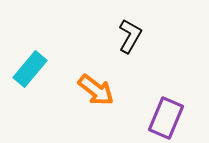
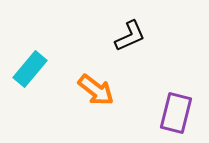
black L-shape: rotated 36 degrees clockwise
purple rectangle: moved 10 px right, 5 px up; rotated 9 degrees counterclockwise
